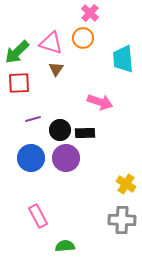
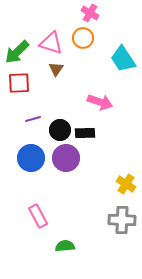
pink cross: rotated 12 degrees counterclockwise
cyan trapezoid: rotated 28 degrees counterclockwise
